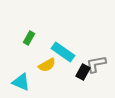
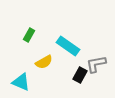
green rectangle: moved 3 px up
cyan rectangle: moved 5 px right, 6 px up
yellow semicircle: moved 3 px left, 3 px up
black rectangle: moved 3 px left, 3 px down
